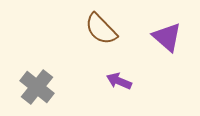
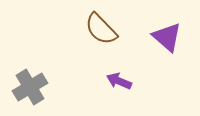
gray cross: moved 7 px left; rotated 20 degrees clockwise
